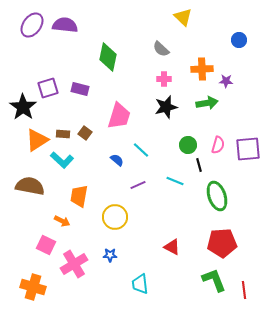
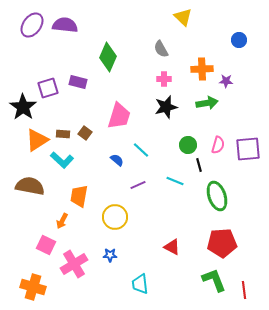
gray semicircle at (161, 49): rotated 18 degrees clockwise
green diamond at (108, 57): rotated 12 degrees clockwise
purple rectangle at (80, 89): moved 2 px left, 7 px up
orange arrow at (62, 221): rotated 91 degrees clockwise
